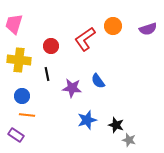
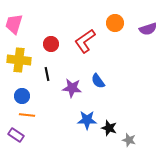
orange circle: moved 2 px right, 3 px up
red L-shape: moved 2 px down
red circle: moved 2 px up
blue star: rotated 18 degrees clockwise
black star: moved 7 px left, 3 px down
